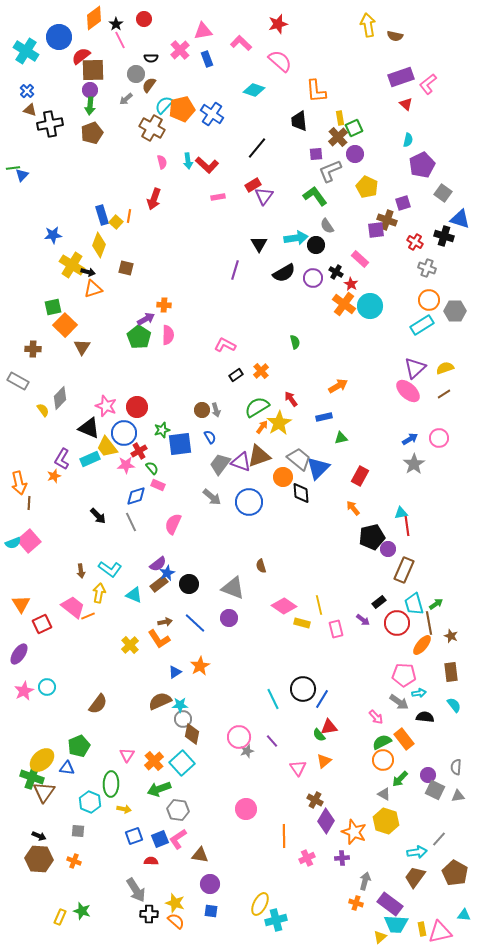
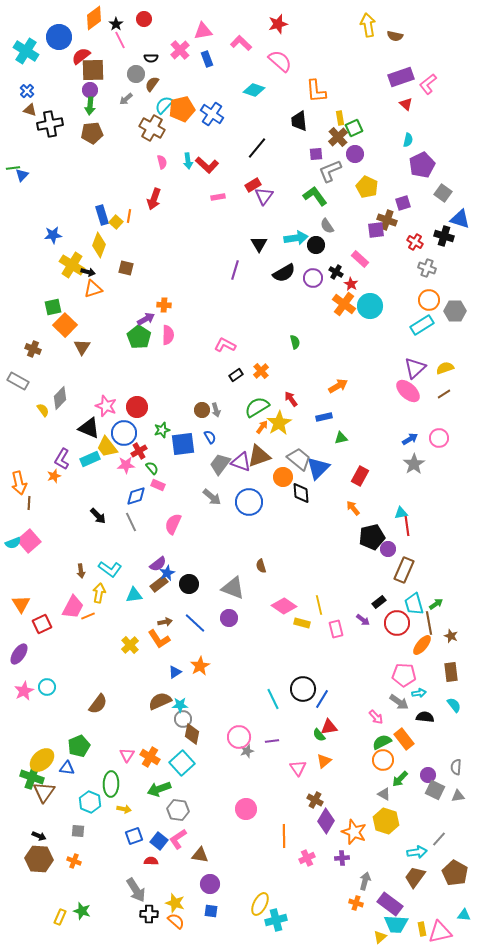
brown semicircle at (149, 85): moved 3 px right, 1 px up
brown pentagon at (92, 133): rotated 15 degrees clockwise
brown cross at (33, 349): rotated 21 degrees clockwise
blue square at (180, 444): moved 3 px right
cyan triangle at (134, 595): rotated 30 degrees counterclockwise
pink trapezoid at (73, 607): rotated 80 degrees clockwise
purple line at (272, 741): rotated 56 degrees counterclockwise
orange cross at (154, 761): moved 4 px left, 4 px up; rotated 18 degrees counterclockwise
blue square at (160, 839): moved 1 px left, 2 px down; rotated 30 degrees counterclockwise
